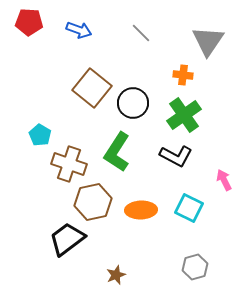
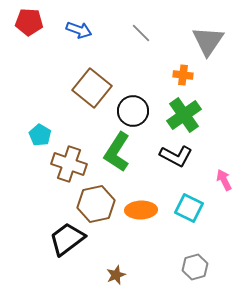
black circle: moved 8 px down
brown hexagon: moved 3 px right, 2 px down
